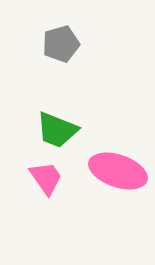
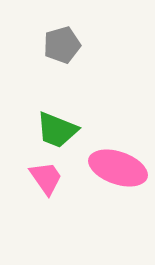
gray pentagon: moved 1 px right, 1 px down
pink ellipse: moved 3 px up
